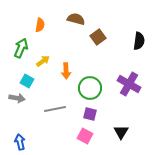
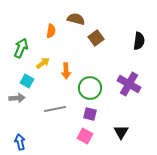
orange semicircle: moved 11 px right, 6 px down
brown square: moved 2 px left, 1 px down
yellow arrow: moved 2 px down
gray arrow: rotated 14 degrees counterclockwise
